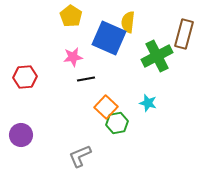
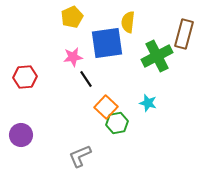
yellow pentagon: moved 1 px right, 1 px down; rotated 15 degrees clockwise
blue square: moved 2 px left, 5 px down; rotated 32 degrees counterclockwise
black line: rotated 66 degrees clockwise
